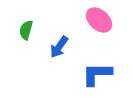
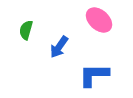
blue L-shape: moved 3 px left, 1 px down
